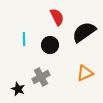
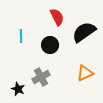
cyan line: moved 3 px left, 3 px up
